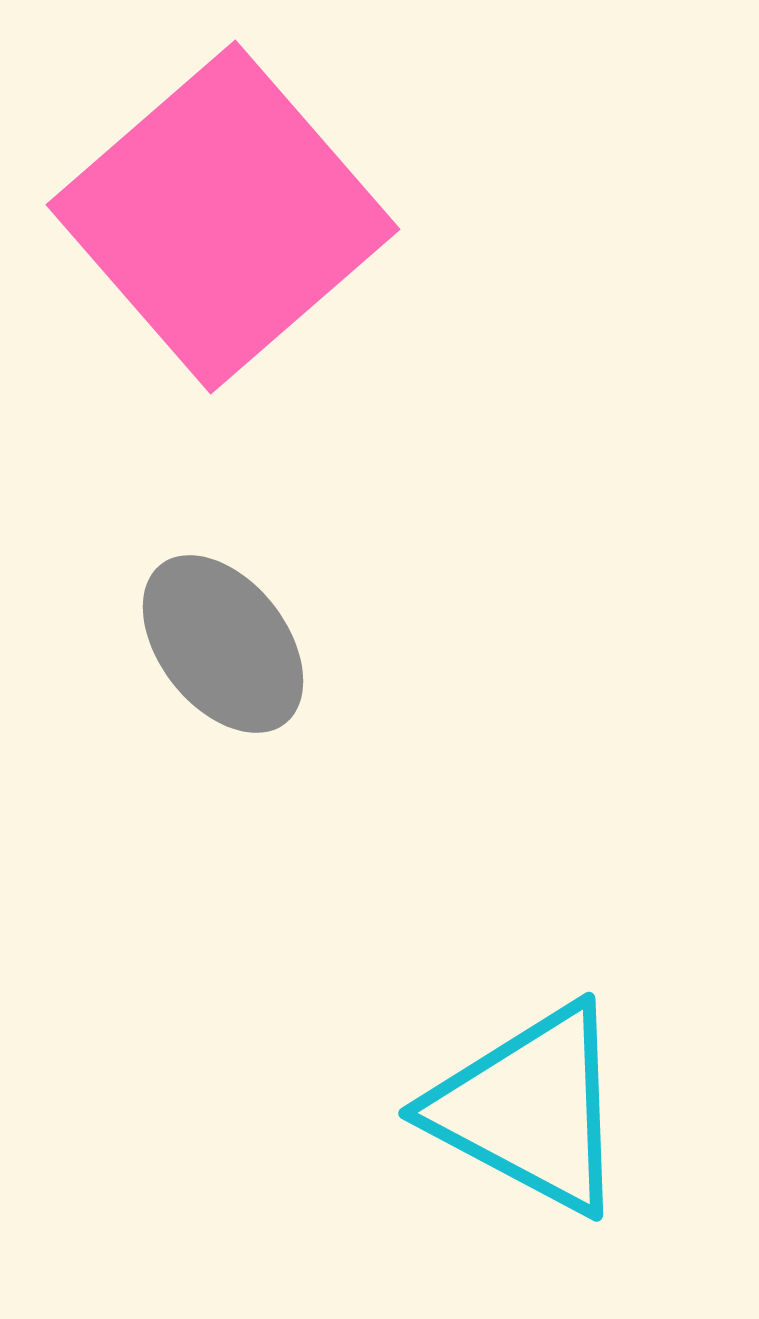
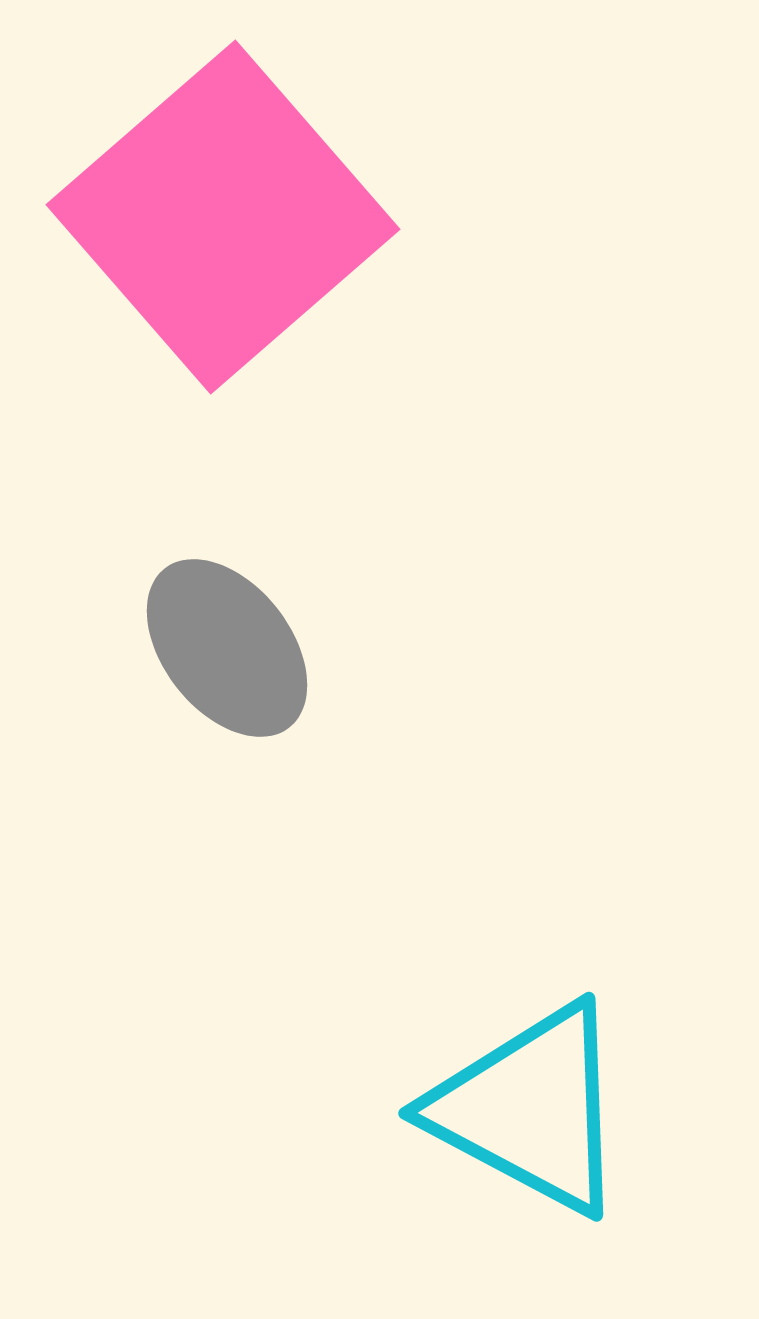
gray ellipse: moved 4 px right, 4 px down
